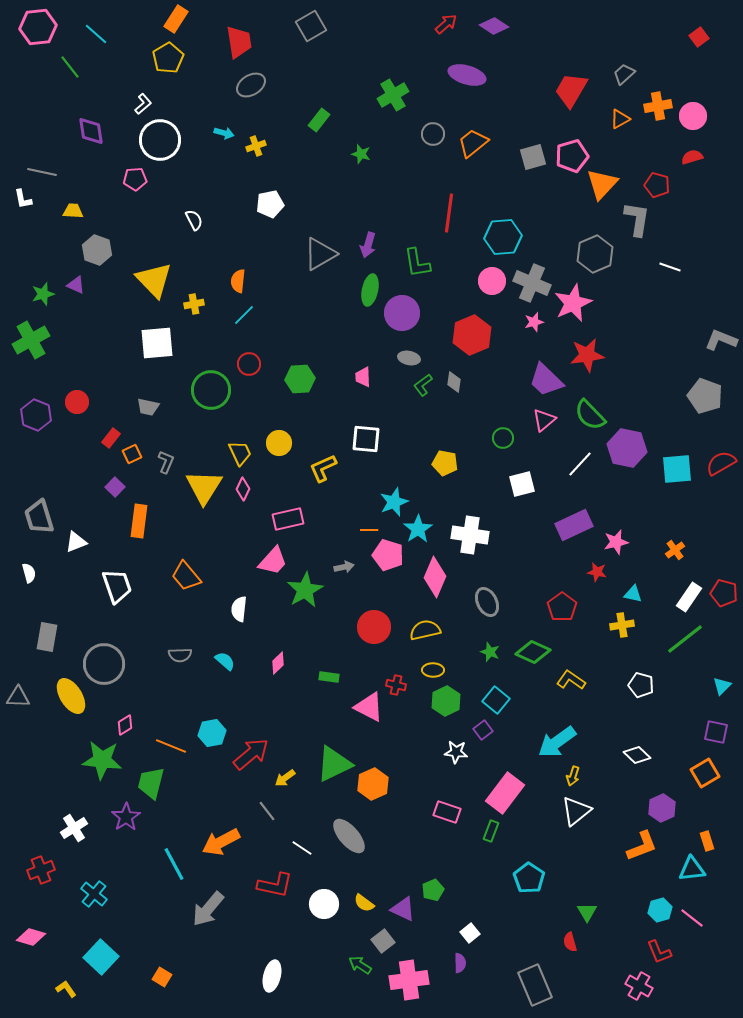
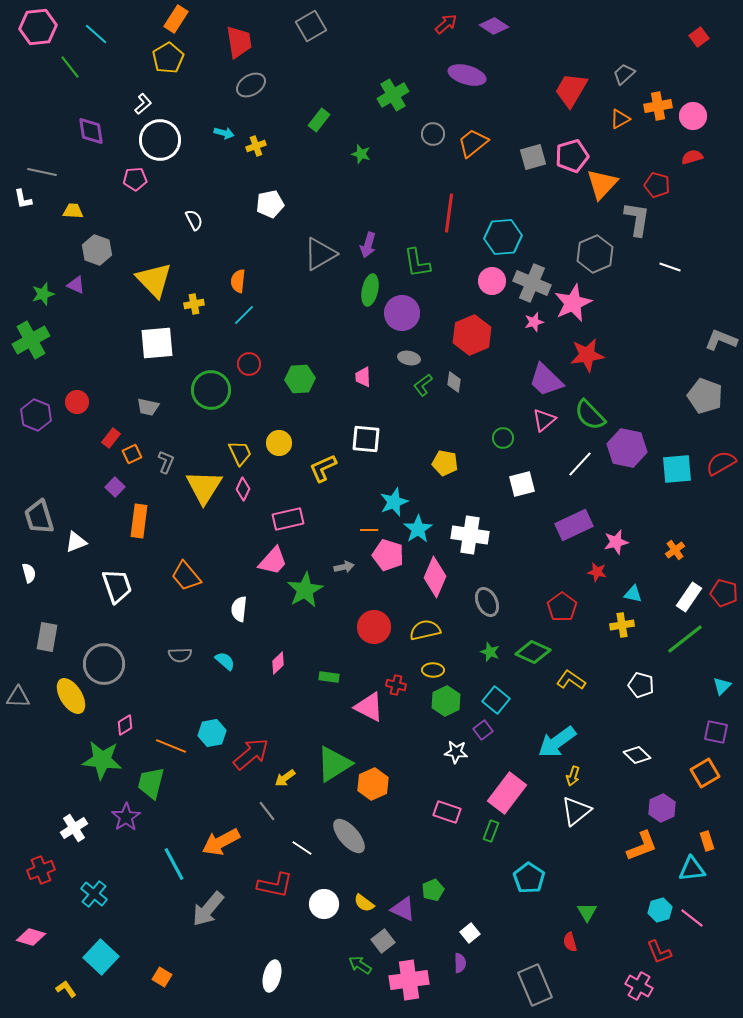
green triangle at (334, 764): rotated 6 degrees counterclockwise
pink rectangle at (505, 793): moved 2 px right
